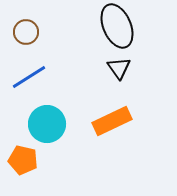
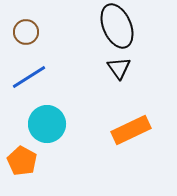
orange rectangle: moved 19 px right, 9 px down
orange pentagon: moved 1 px left, 1 px down; rotated 16 degrees clockwise
